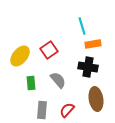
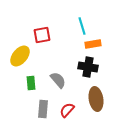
red square: moved 7 px left, 15 px up; rotated 24 degrees clockwise
gray rectangle: moved 1 px right, 1 px up
